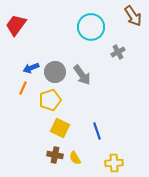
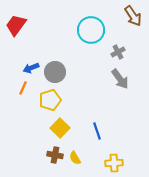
cyan circle: moved 3 px down
gray arrow: moved 38 px right, 4 px down
yellow square: rotated 18 degrees clockwise
